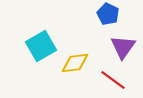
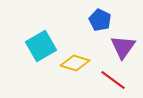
blue pentagon: moved 8 px left, 6 px down
yellow diamond: rotated 24 degrees clockwise
